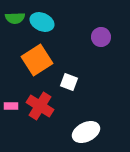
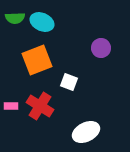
purple circle: moved 11 px down
orange square: rotated 12 degrees clockwise
